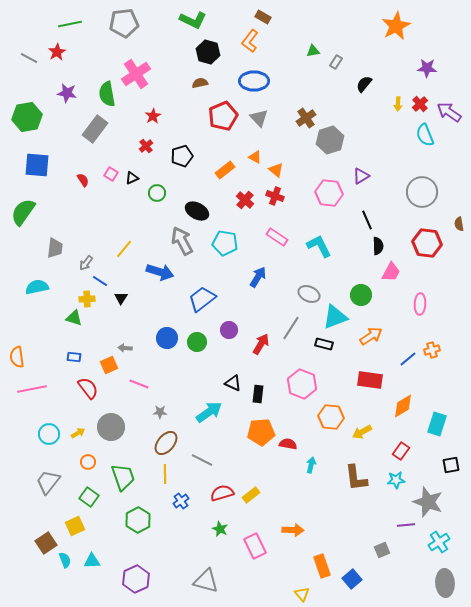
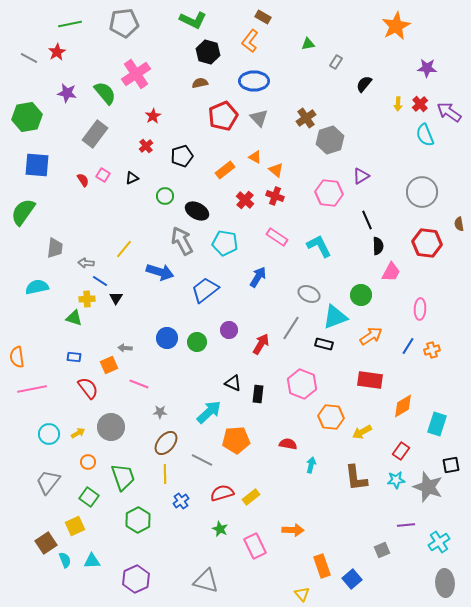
green triangle at (313, 51): moved 5 px left, 7 px up
green semicircle at (107, 94): moved 2 px left, 1 px up; rotated 150 degrees clockwise
gray rectangle at (95, 129): moved 5 px down
pink square at (111, 174): moved 8 px left, 1 px down
green circle at (157, 193): moved 8 px right, 3 px down
gray arrow at (86, 263): rotated 56 degrees clockwise
black triangle at (121, 298): moved 5 px left
blue trapezoid at (202, 299): moved 3 px right, 9 px up
pink ellipse at (420, 304): moved 5 px down
blue line at (408, 359): moved 13 px up; rotated 18 degrees counterclockwise
cyan arrow at (209, 412): rotated 8 degrees counterclockwise
orange pentagon at (261, 432): moved 25 px left, 8 px down
yellow rectangle at (251, 495): moved 2 px down
gray star at (428, 502): moved 15 px up
